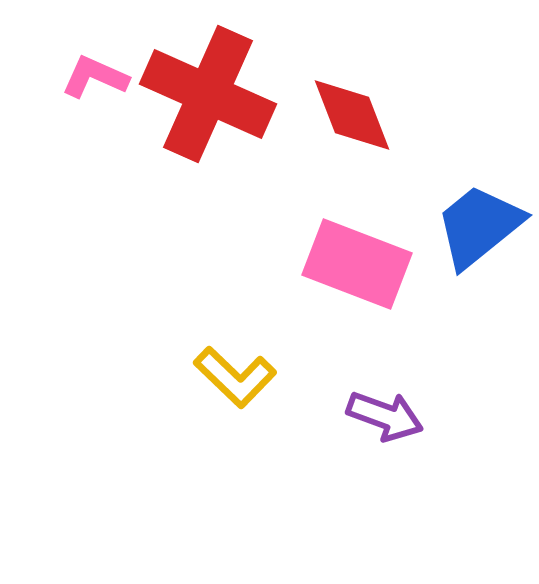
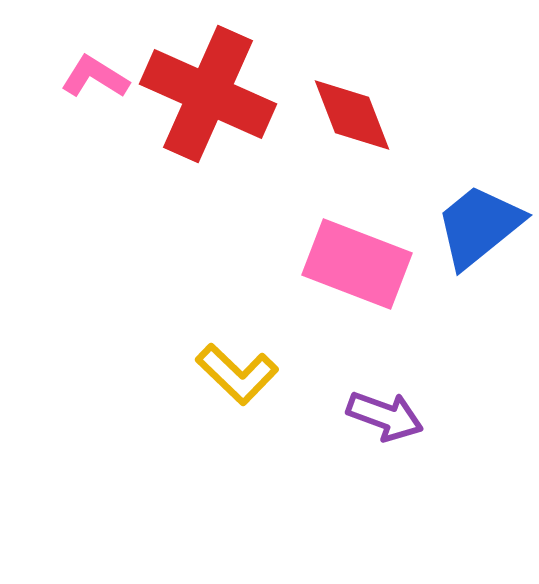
pink L-shape: rotated 8 degrees clockwise
yellow L-shape: moved 2 px right, 3 px up
